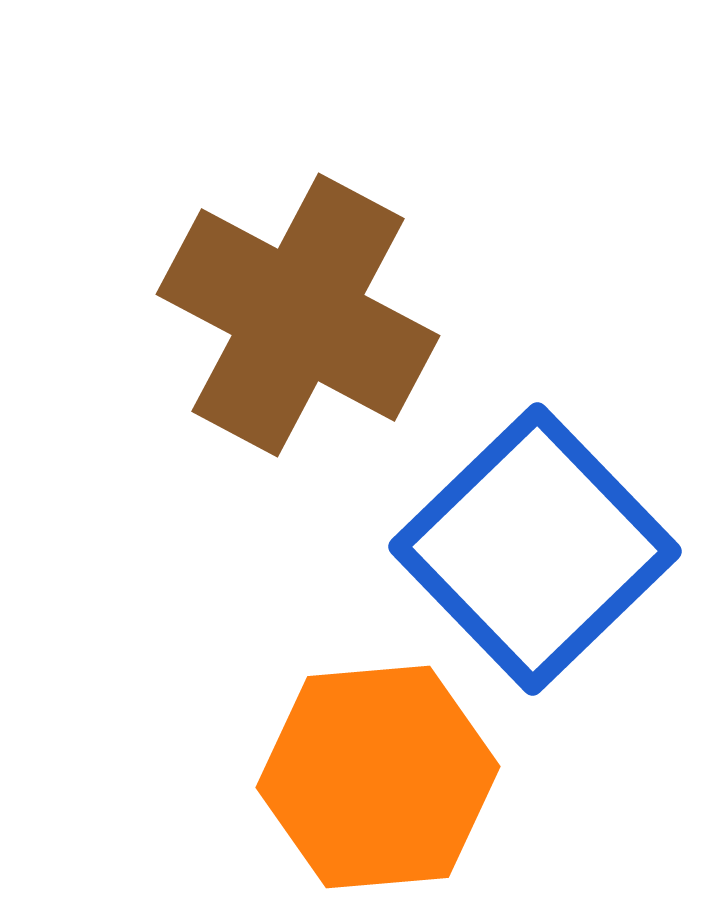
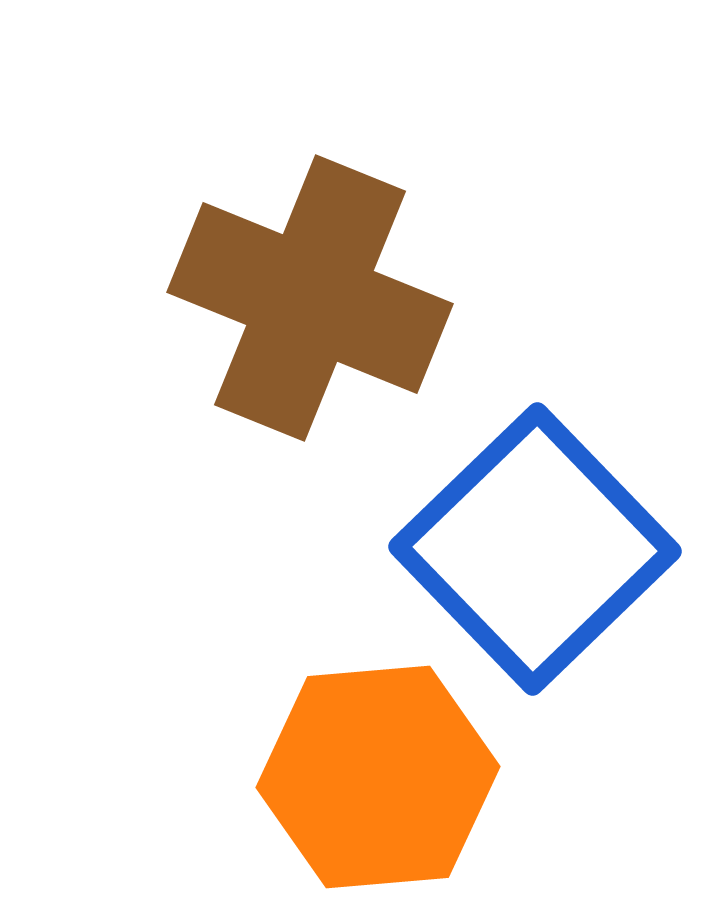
brown cross: moved 12 px right, 17 px up; rotated 6 degrees counterclockwise
